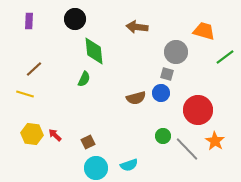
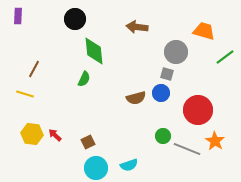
purple rectangle: moved 11 px left, 5 px up
brown line: rotated 18 degrees counterclockwise
gray line: rotated 24 degrees counterclockwise
